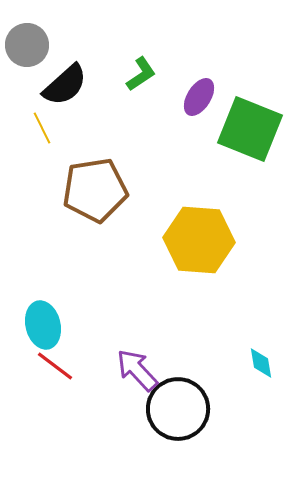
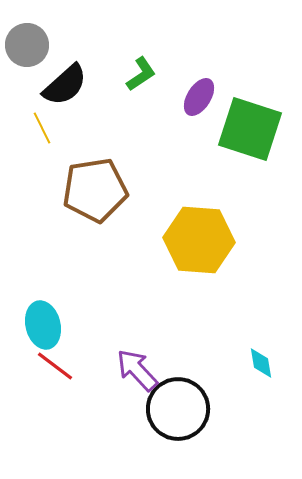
green square: rotated 4 degrees counterclockwise
